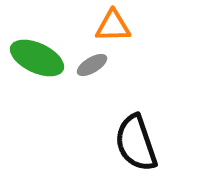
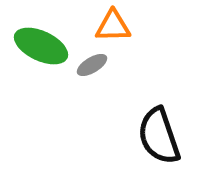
green ellipse: moved 4 px right, 12 px up
black semicircle: moved 23 px right, 7 px up
